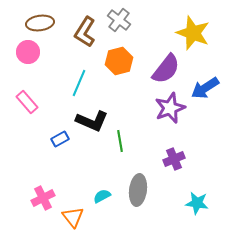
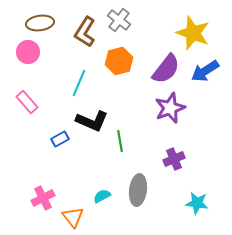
blue arrow: moved 17 px up
